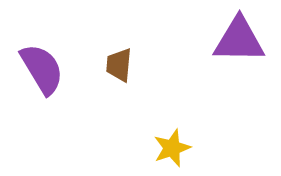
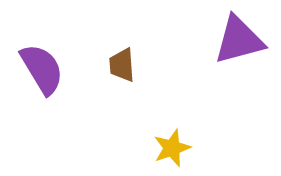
purple triangle: rotated 16 degrees counterclockwise
brown trapezoid: moved 3 px right; rotated 9 degrees counterclockwise
